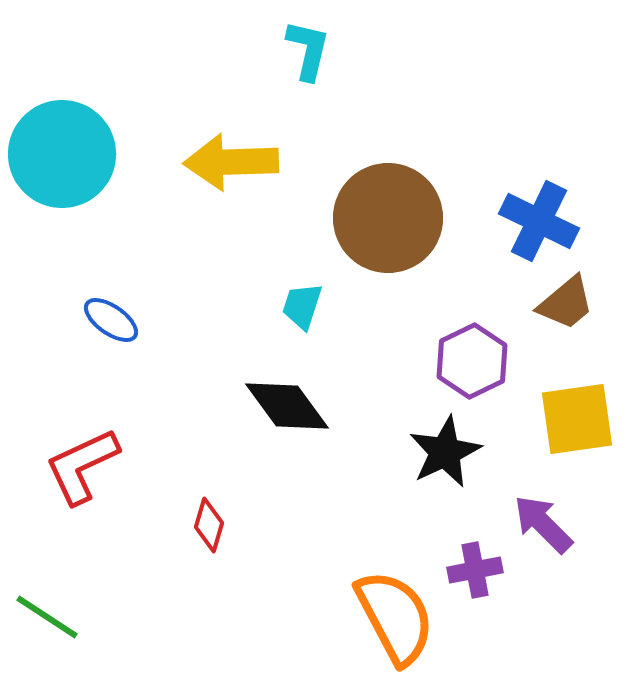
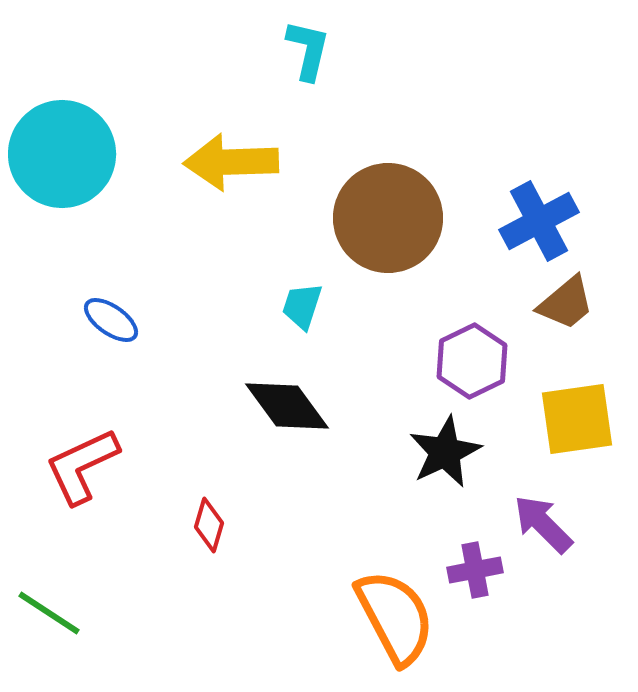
blue cross: rotated 36 degrees clockwise
green line: moved 2 px right, 4 px up
